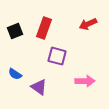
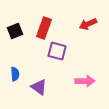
purple square: moved 5 px up
blue semicircle: rotated 128 degrees counterclockwise
